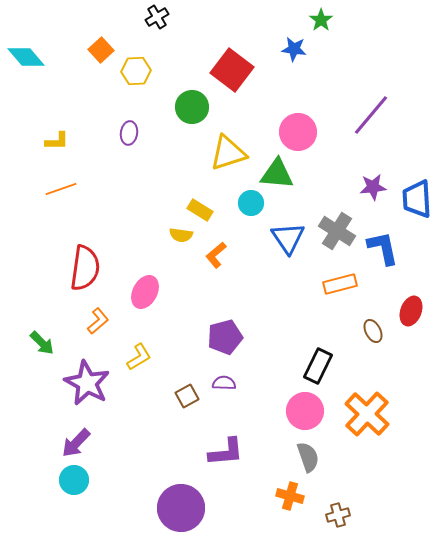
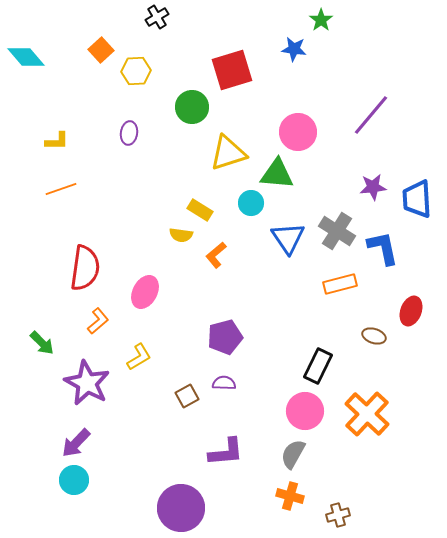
red square at (232, 70): rotated 36 degrees clockwise
brown ellipse at (373, 331): moved 1 px right, 5 px down; rotated 45 degrees counterclockwise
gray semicircle at (308, 457): moved 15 px left, 3 px up; rotated 132 degrees counterclockwise
